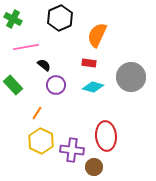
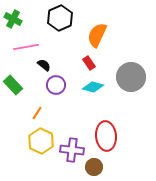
red rectangle: rotated 48 degrees clockwise
